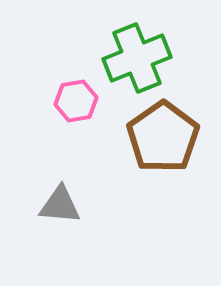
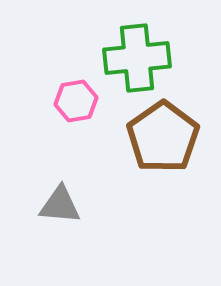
green cross: rotated 16 degrees clockwise
